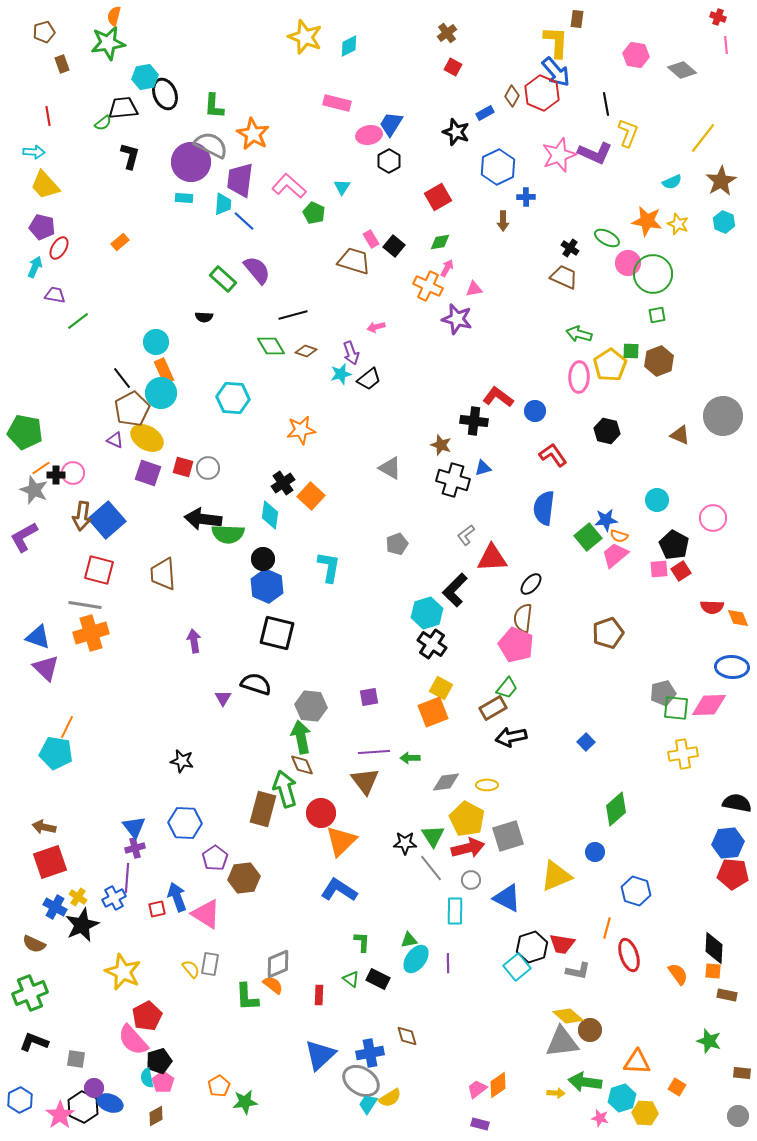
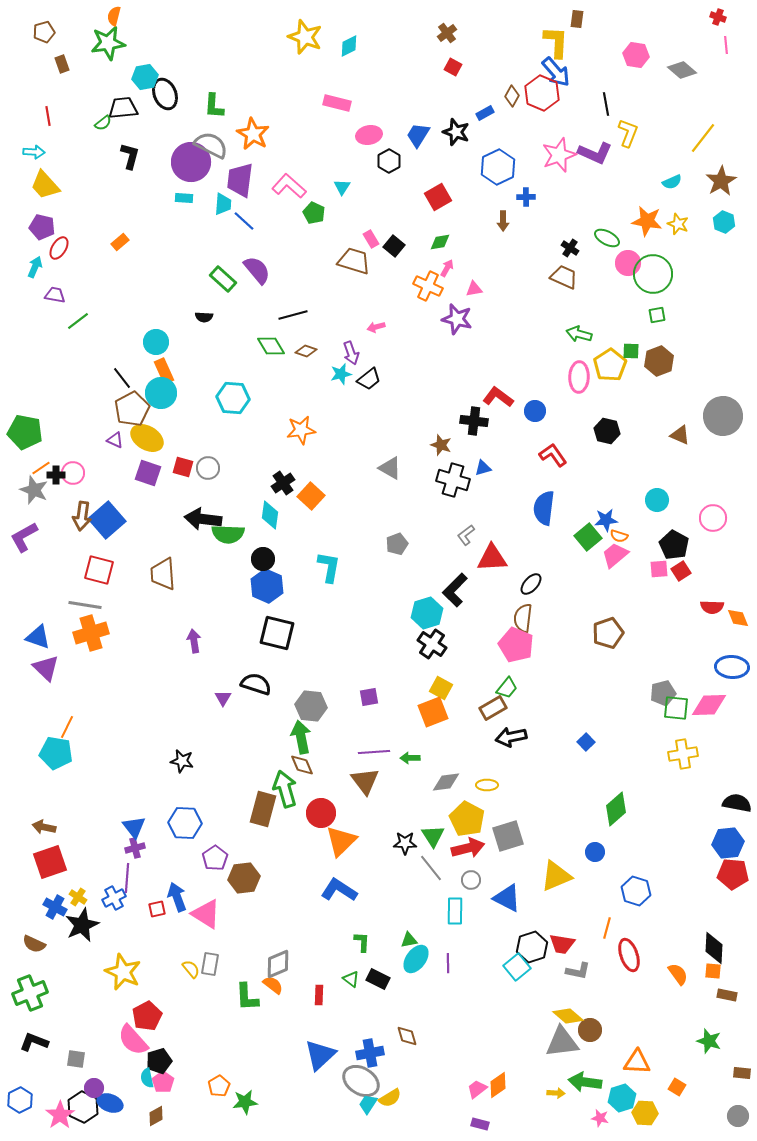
blue trapezoid at (391, 124): moved 27 px right, 11 px down
